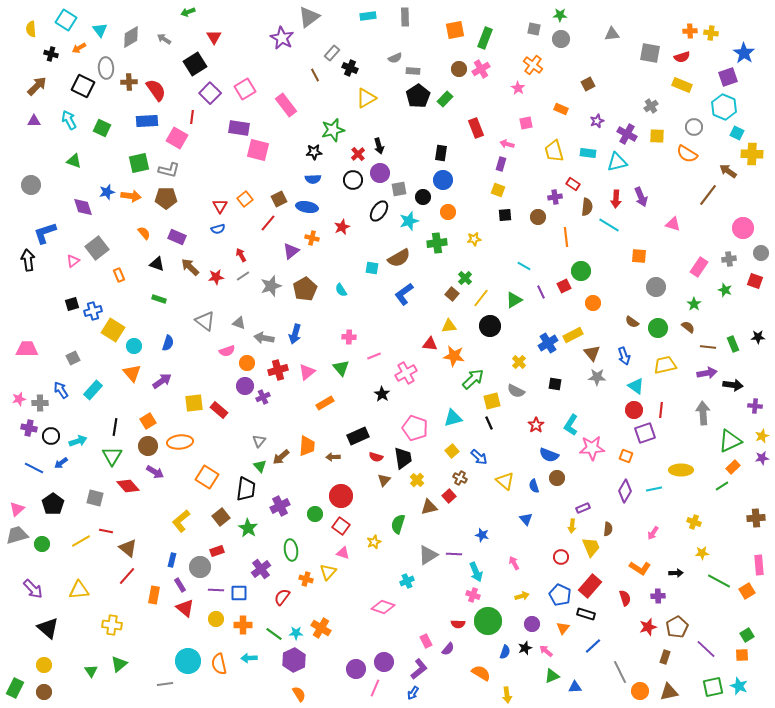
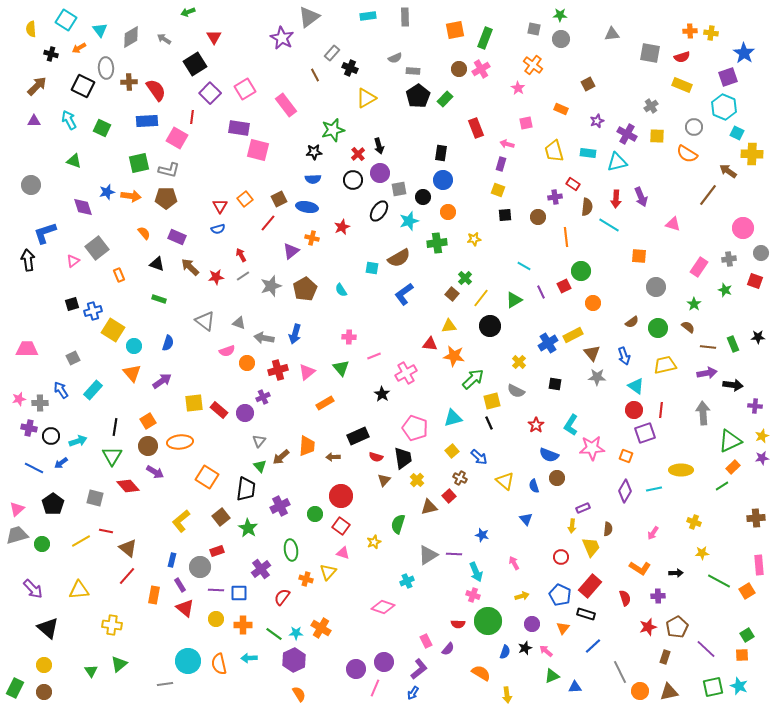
brown semicircle at (632, 322): rotated 72 degrees counterclockwise
purple circle at (245, 386): moved 27 px down
